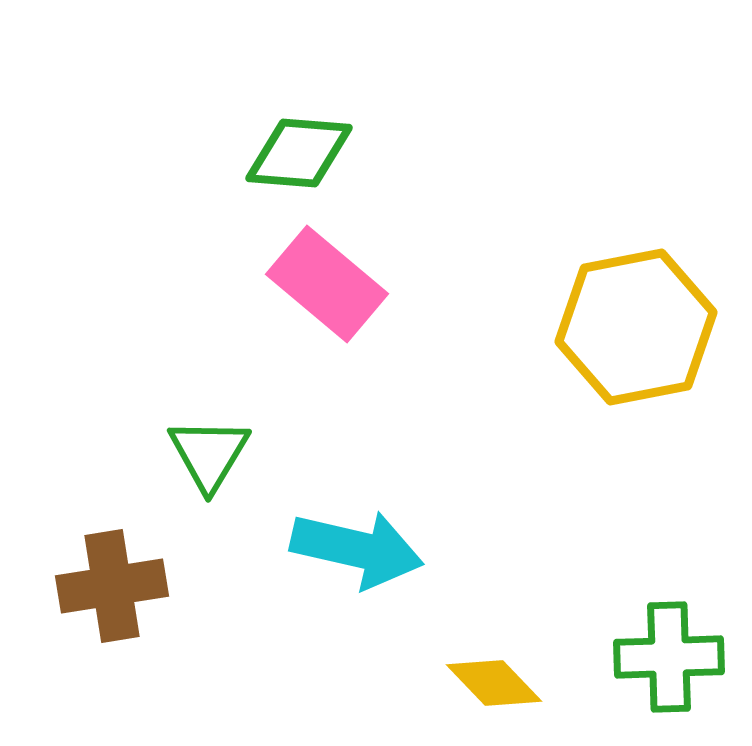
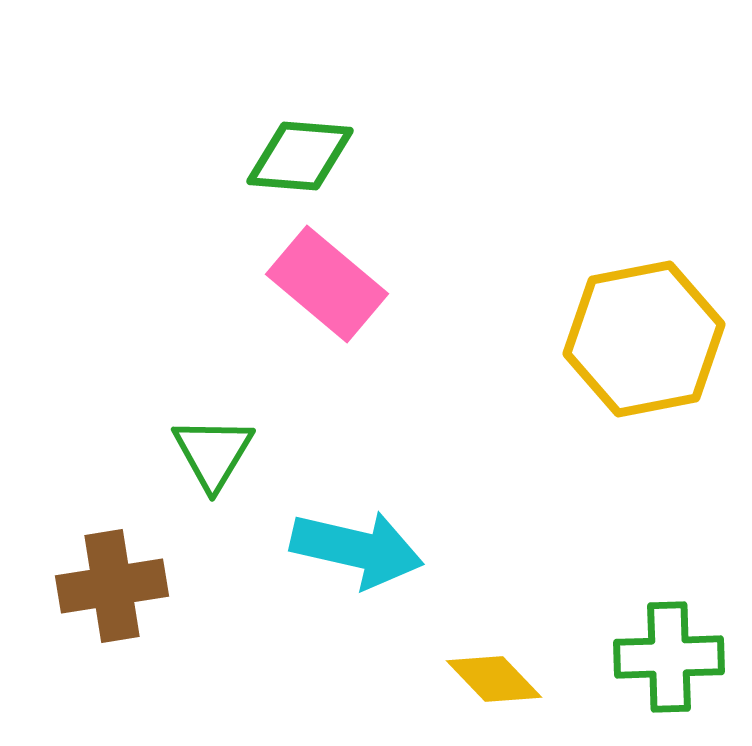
green diamond: moved 1 px right, 3 px down
yellow hexagon: moved 8 px right, 12 px down
green triangle: moved 4 px right, 1 px up
yellow diamond: moved 4 px up
